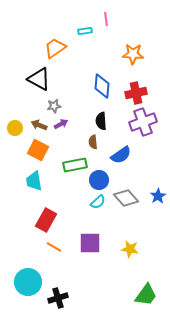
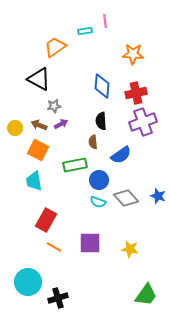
pink line: moved 1 px left, 2 px down
orange trapezoid: moved 1 px up
blue star: rotated 21 degrees counterclockwise
cyan semicircle: rotated 63 degrees clockwise
